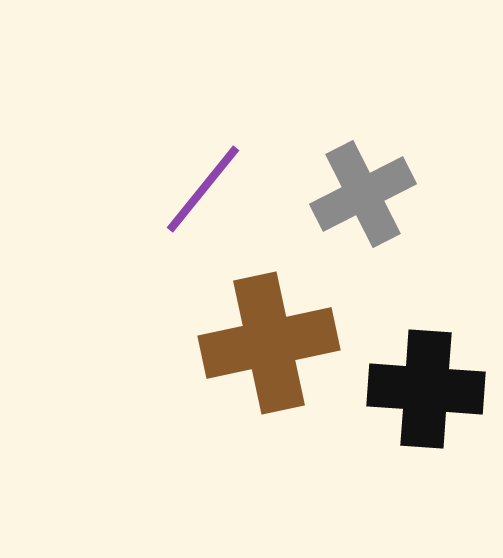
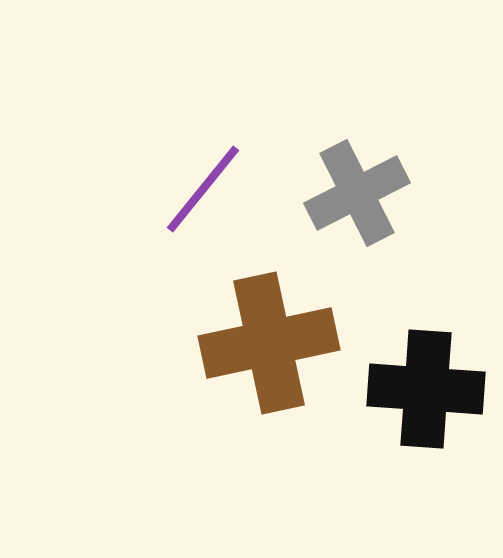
gray cross: moved 6 px left, 1 px up
